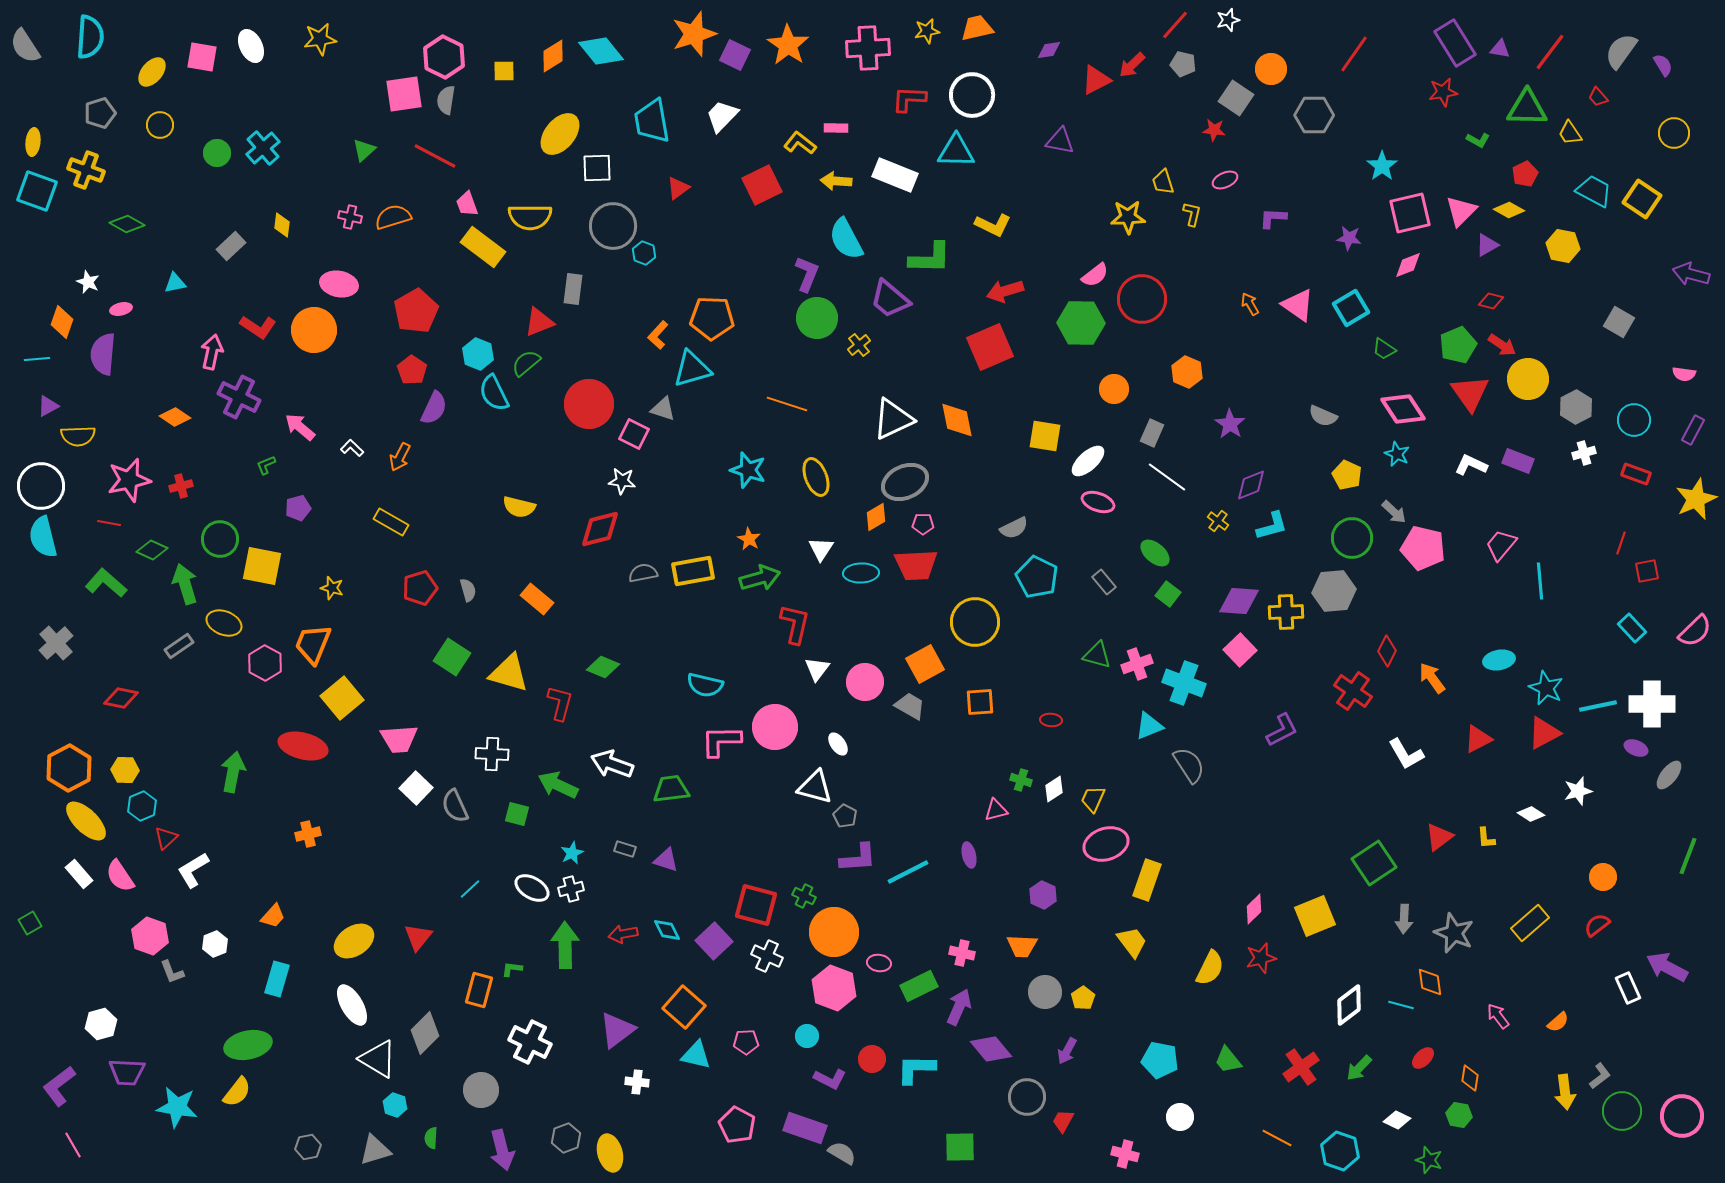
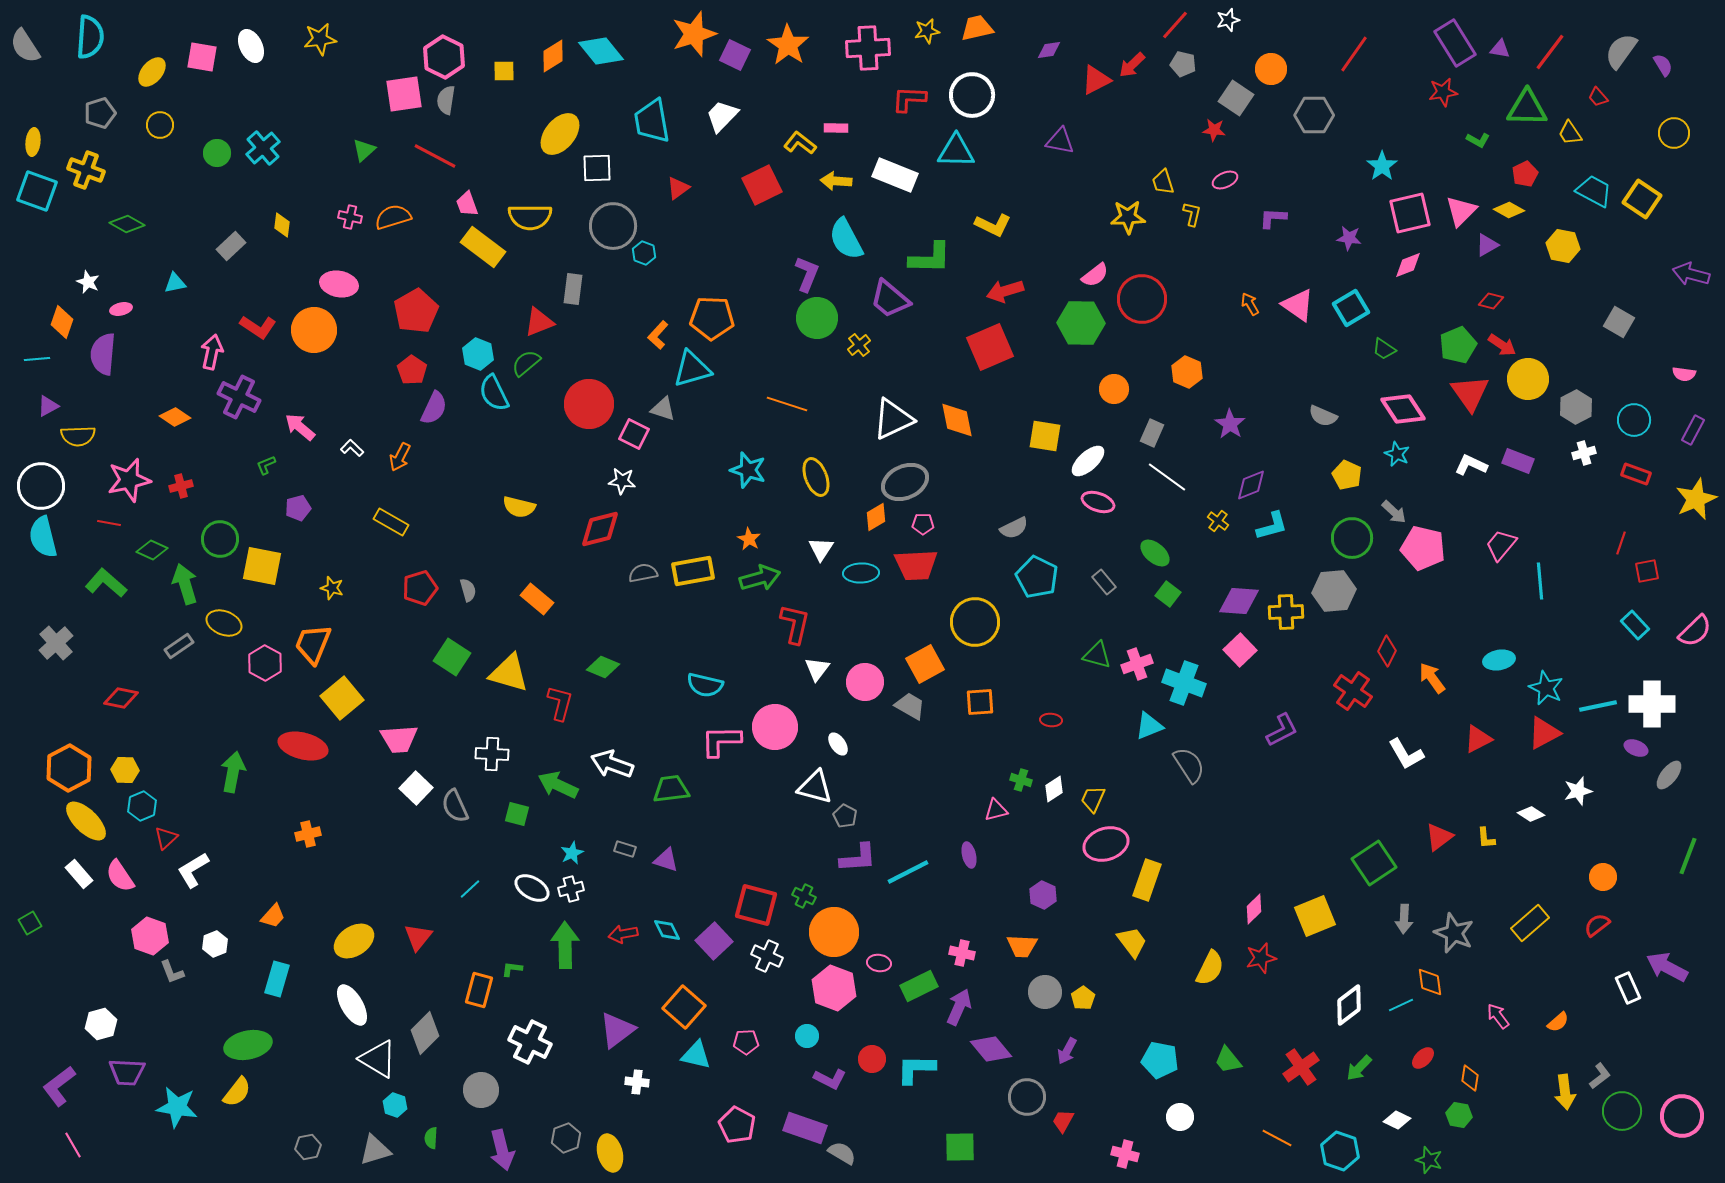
cyan rectangle at (1632, 628): moved 3 px right, 3 px up
cyan line at (1401, 1005): rotated 40 degrees counterclockwise
